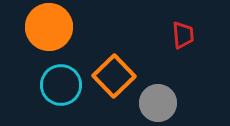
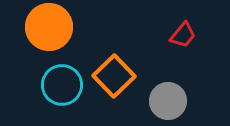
red trapezoid: rotated 44 degrees clockwise
cyan circle: moved 1 px right
gray circle: moved 10 px right, 2 px up
